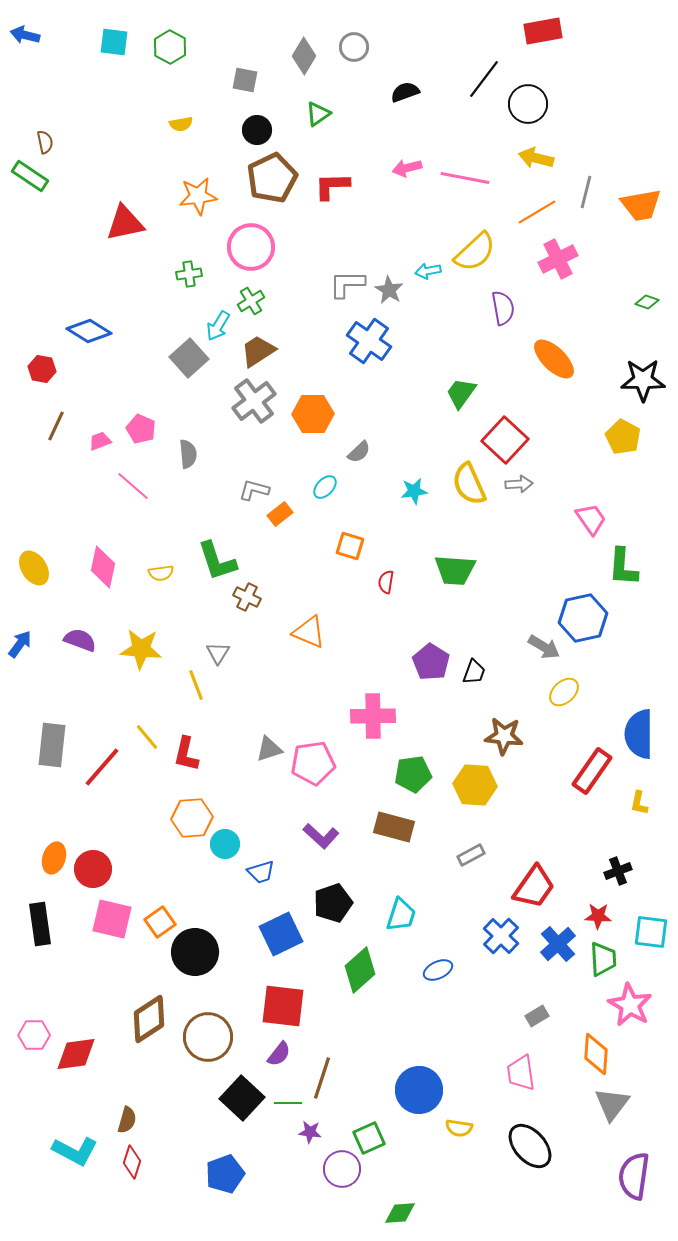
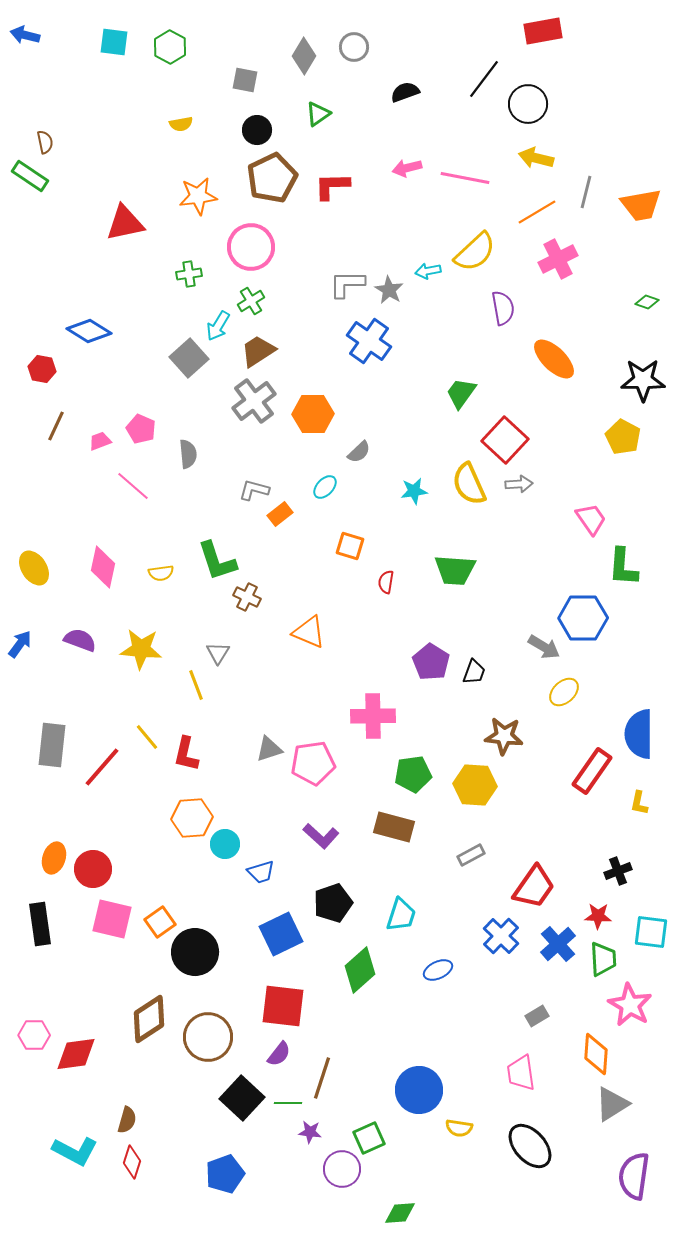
blue hexagon at (583, 618): rotated 12 degrees clockwise
gray triangle at (612, 1104): rotated 21 degrees clockwise
